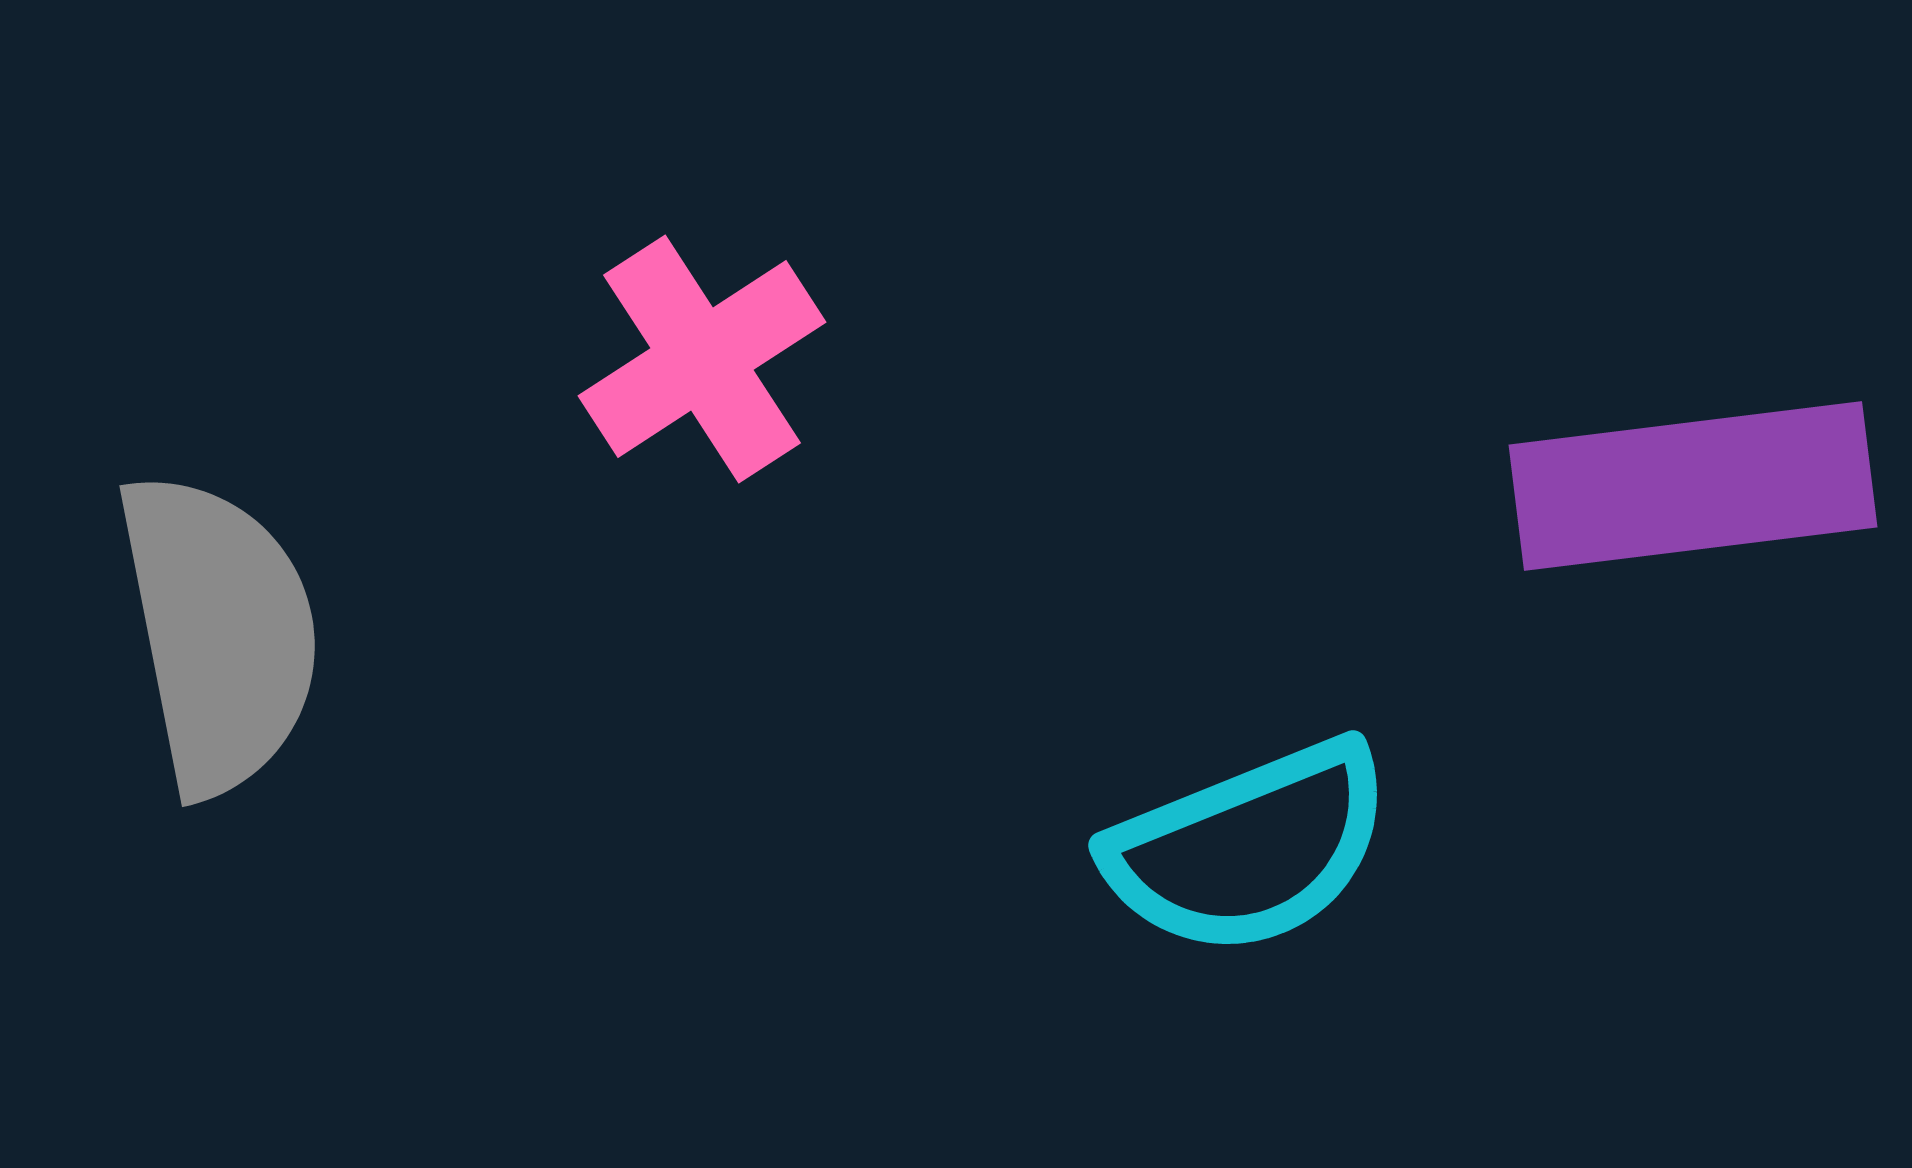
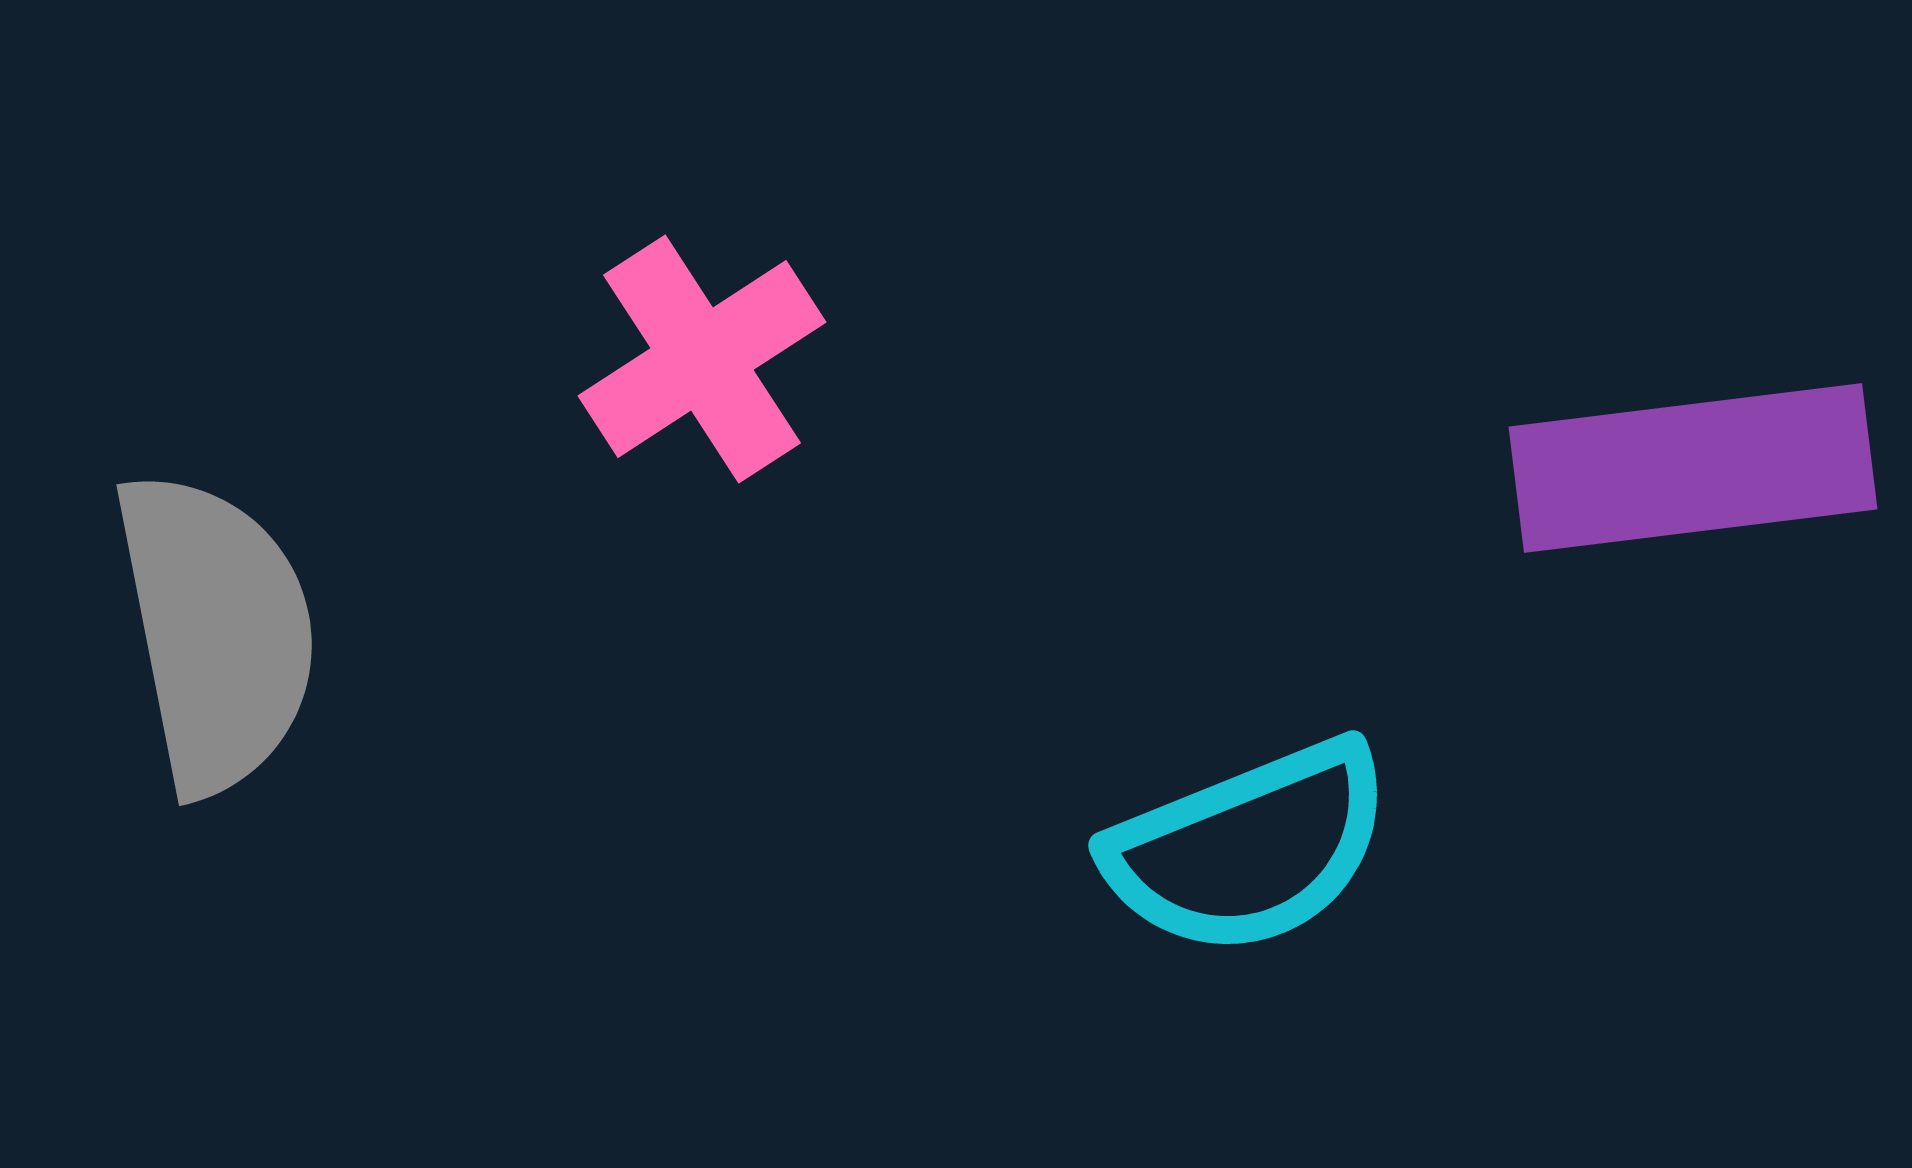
purple rectangle: moved 18 px up
gray semicircle: moved 3 px left, 1 px up
